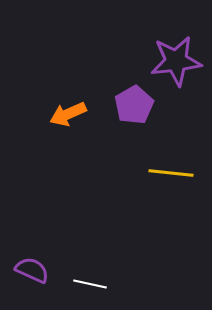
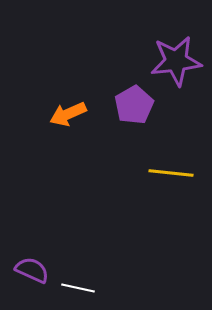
white line: moved 12 px left, 4 px down
